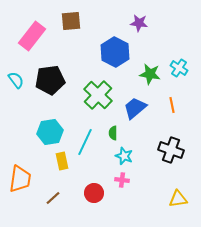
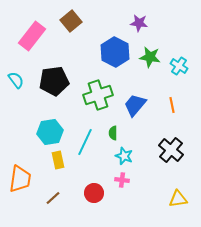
brown square: rotated 35 degrees counterclockwise
cyan cross: moved 2 px up
green star: moved 17 px up
black pentagon: moved 4 px right, 1 px down
green cross: rotated 28 degrees clockwise
blue trapezoid: moved 3 px up; rotated 10 degrees counterclockwise
black cross: rotated 20 degrees clockwise
yellow rectangle: moved 4 px left, 1 px up
